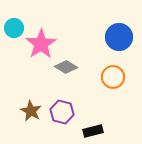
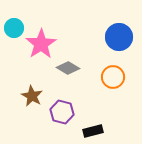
gray diamond: moved 2 px right, 1 px down
brown star: moved 1 px right, 15 px up
